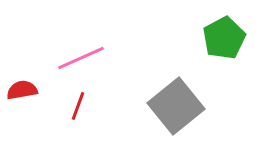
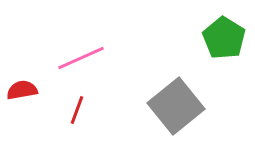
green pentagon: rotated 12 degrees counterclockwise
red line: moved 1 px left, 4 px down
